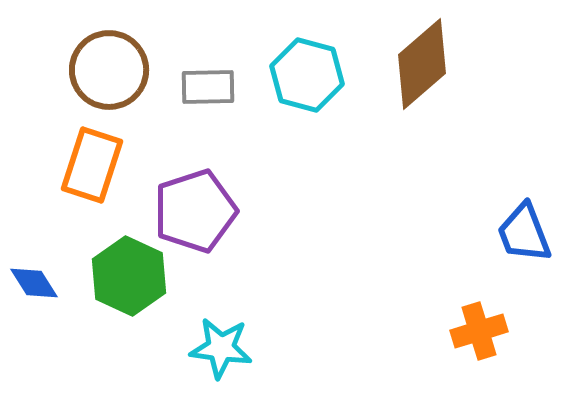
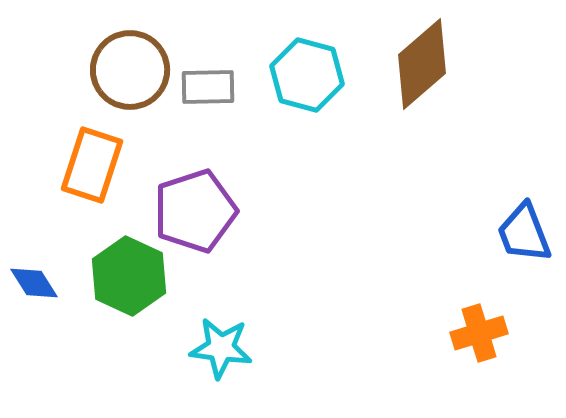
brown circle: moved 21 px right
orange cross: moved 2 px down
